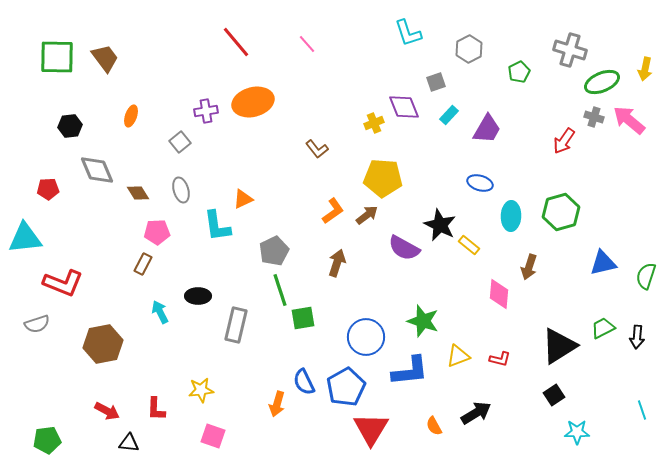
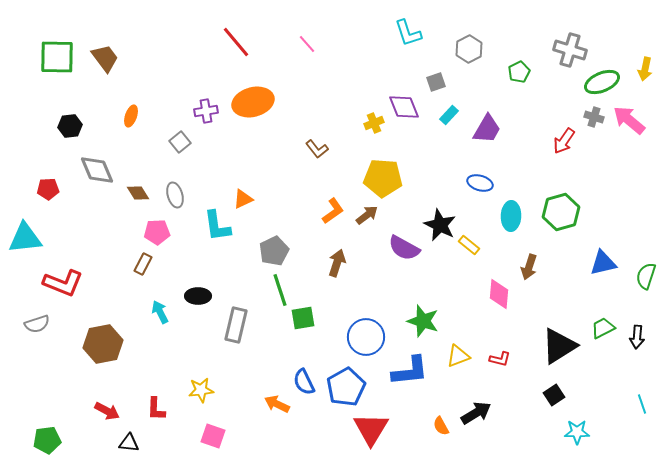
gray ellipse at (181, 190): moved 6 px left, 5 px down
orange arrow at (277, 404): rotated 100 degrees clockwise
cyan line at (642, 410): moved 6 px up
orange semicircle at (434, 426): moved 7 px right
